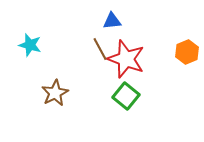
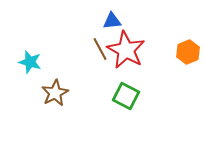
cyan star: moved 17 px down
orange hexagon: moved 1 px right
red star: moved 9 px up; rotated 9 degrees clockwise
green square: rotated 12 degrees counterclockwise
